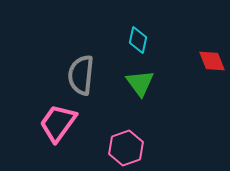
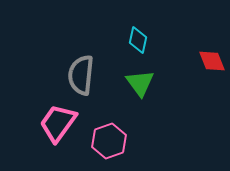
pink hexagon: moved 17 px left, 7 px up
